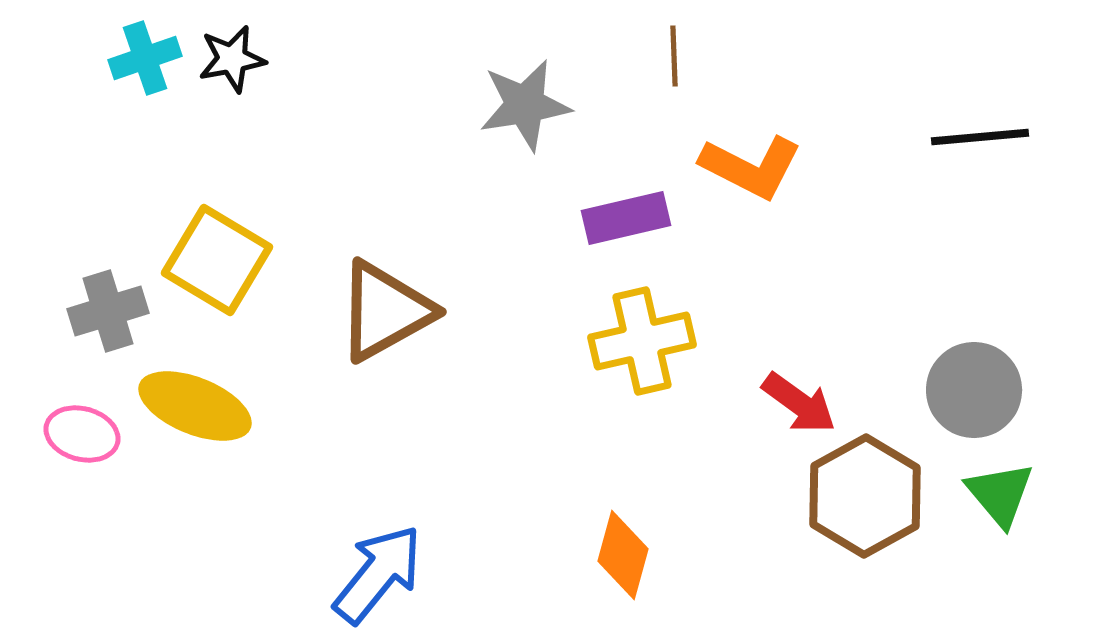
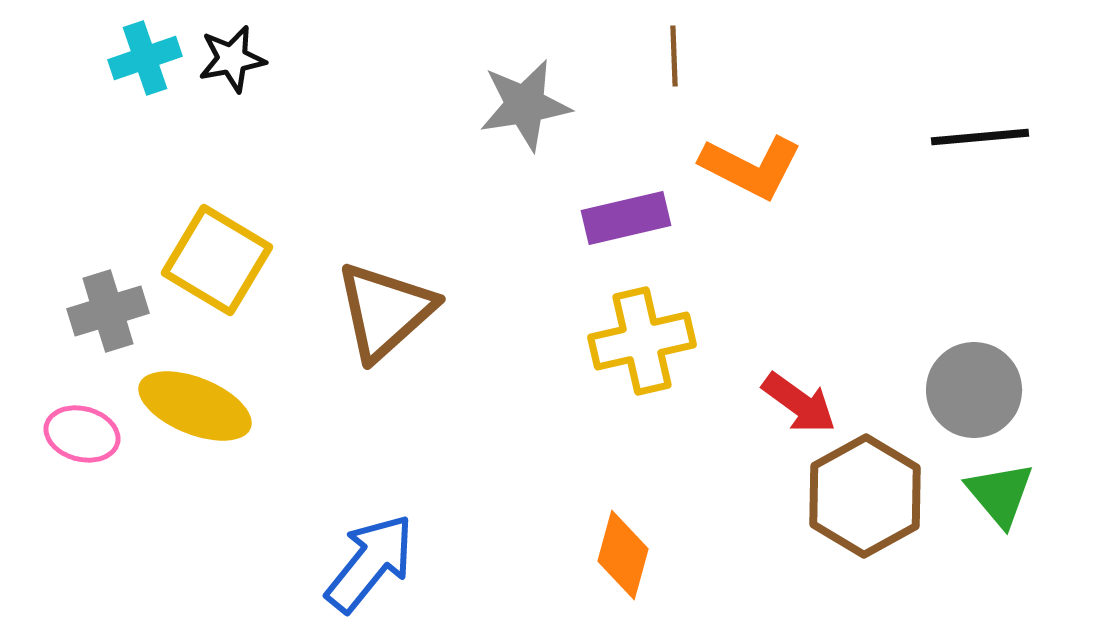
brown triangle: rotated 13 degrees counterclockwise
blue arrow: moved 8 px left, 11 px up
